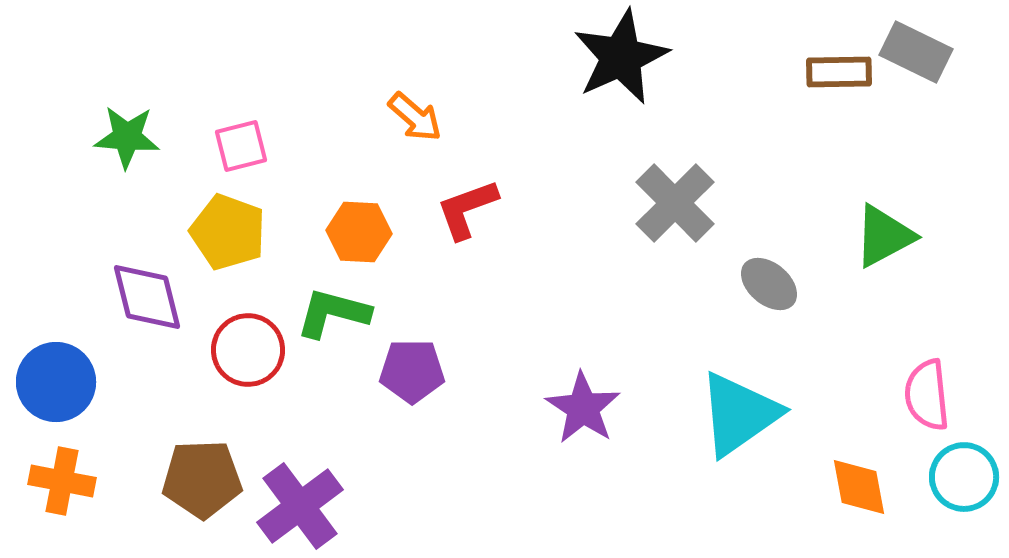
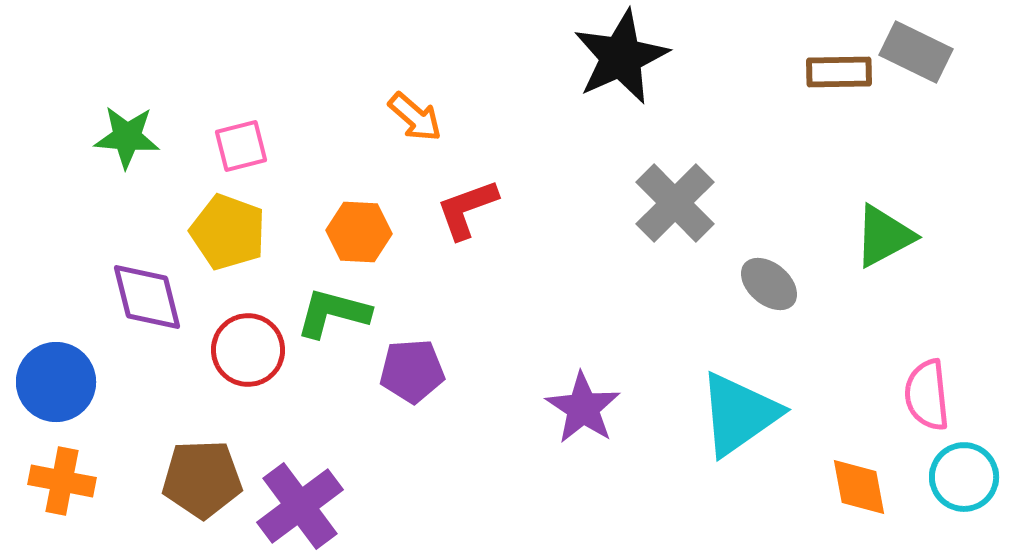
purple pentagon: rotated 4 degrees counterclockwise
